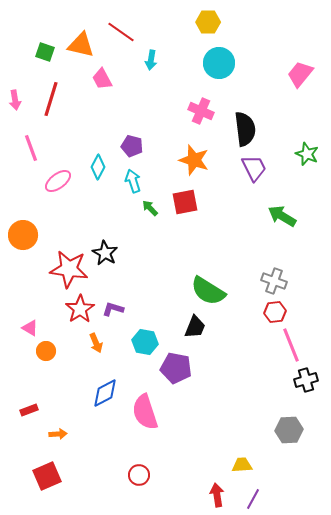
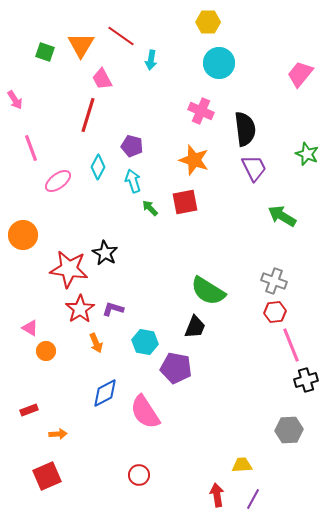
red line at (121, 32): moved 4 px down
orange triangle at (81, 45): rotated 48 degrees clockwise
red line at (51, 99): moved 37 px right, 16 px down
pink arrow at (15, 100): rotated 24 degrees counterclockwise
pink semicircle at (145, 412): rotated 15 degrees counterclockwise
